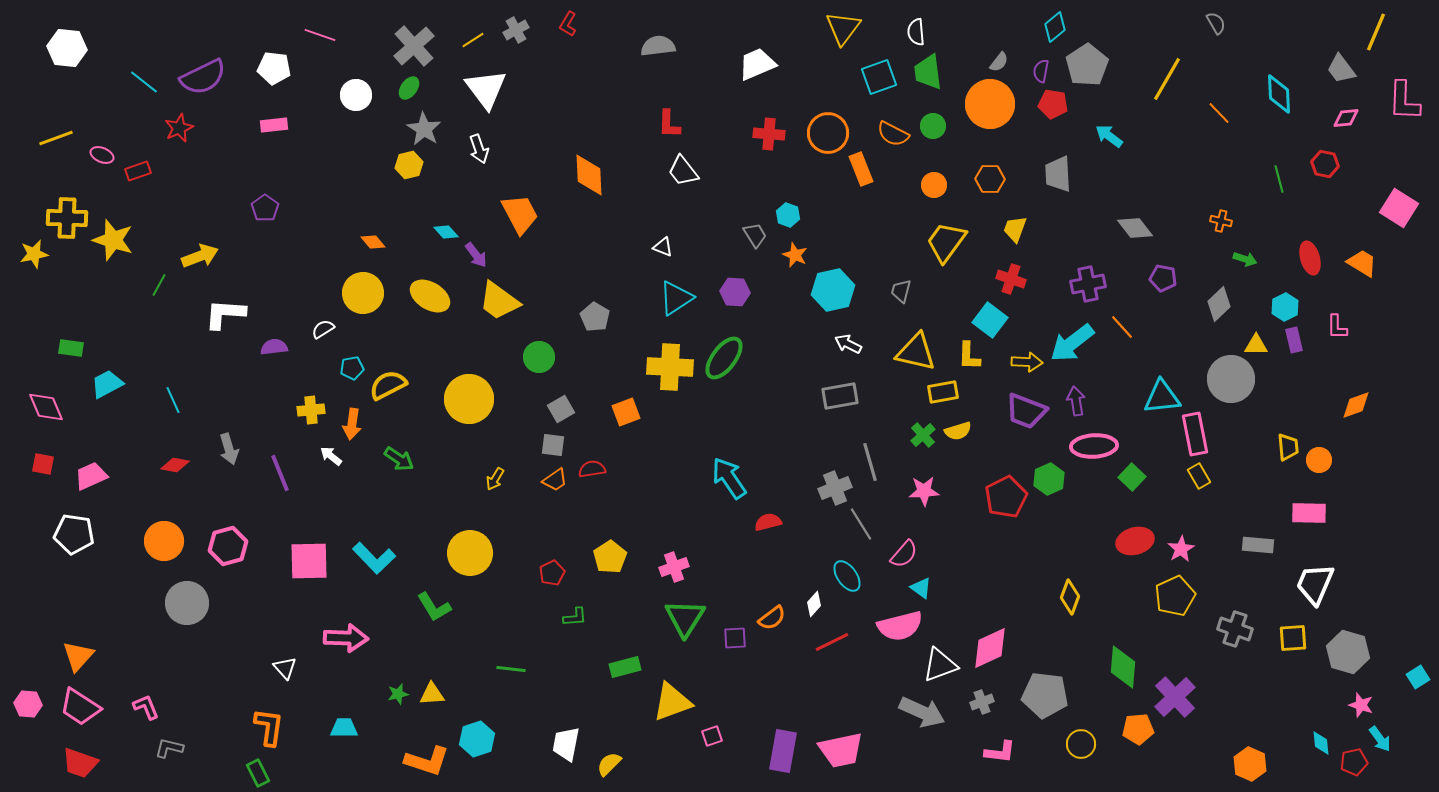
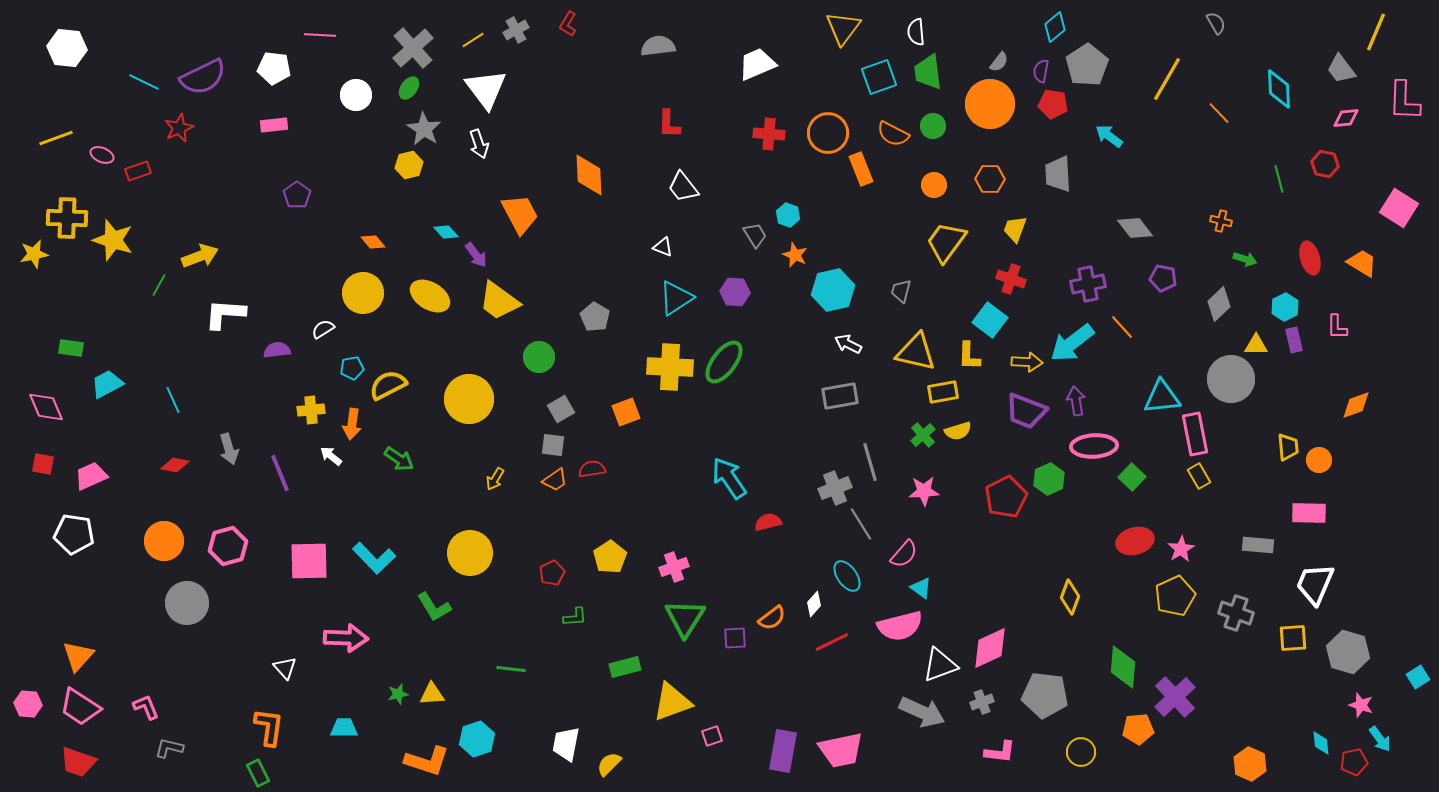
pink line at (320, 35): rotated 16 degrees counterclockwise
gray cross at (414, 46): moved 1 px left, 2 px down
cyan line at (144, 82): rotated 12 degrees counterclockwise
cyan diamond at (1279, 94): moved 5 px up
white arrow at (479, 149): moved 5 px up
white trapezoid at (683, 171): moved 16 px down
purple pentagon at (265, 208): moved 32 px right, 13 px up
purple semicircle at (274, 347): moved 3 px right, 3 px down
green ellipse at (724, 358): moved 4 px down
gray cross at (1235, 629): moved 1 px right, 16 px up
yellow circle at (1081, 744): moved 8 px down
red trapezoid at (80, 763): moved 2 px left, 1 px up
